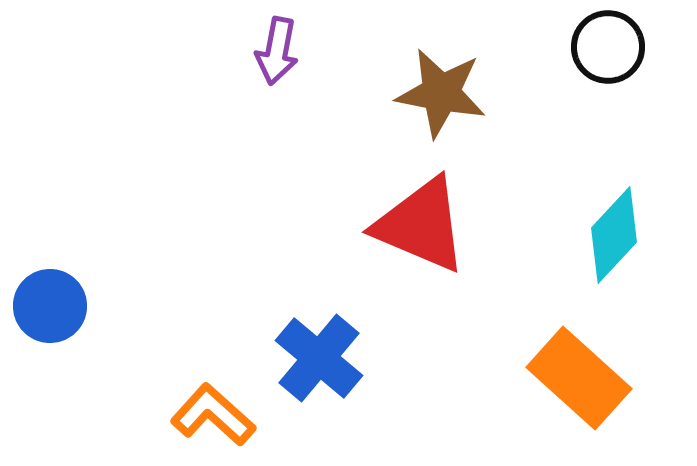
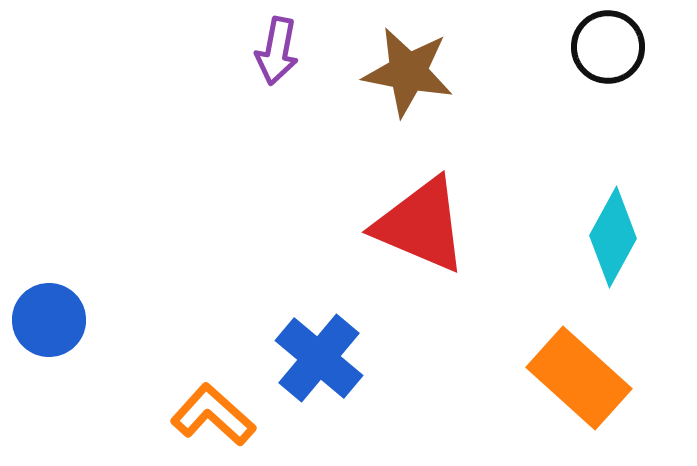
brown star: moved 33 px left, 21 px up
cyan diamond: moved 1 px left, 2 px down; rotated 14 degrees counterclockwise
blue circle: moved 1 px left, 14 px down
